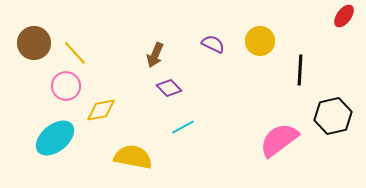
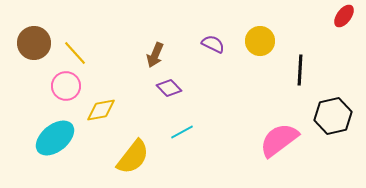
cyan line: moved 1 px left, 5 px down
yellow semicircle: rotated 117 degrees clockwise
